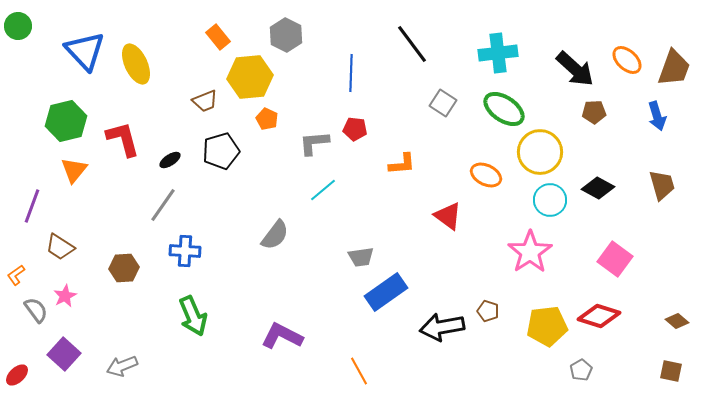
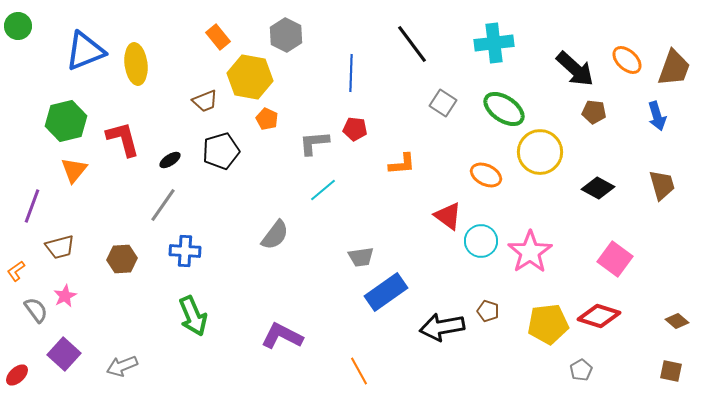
blue triangle at (85, 51): rotated 51 degrees clockwise
cyan cross at (498, 53): moved 4 px left, 10 px up
yellow ellipse at (136, 64): rotated 18 degrees clockwise
yellow hexagon at (250, 77): rotated 15 degrees clockwise
brown pentagon at (594, 112): rotated 10 degrees clockwise
cyan circle at (550, 200): moved 69 px left, 41 px down
brown trapezoid at (60, 247): rotated 48 degrees counterclockwise
brown hexagon at (124, 268): moved 2 px left, 9 px up
orange L-shape at (16, 275): moved 4 px up
yellow pentagon at (547, 326): moved 1 px right, 2 px up
